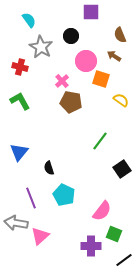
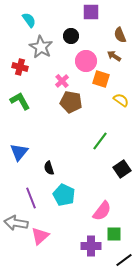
green square: rotated 21 degrees counterclockwise
